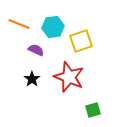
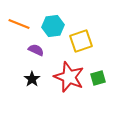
cyan hexagon: moved 1 px up
green square: moved 5 px right, 32 px up
